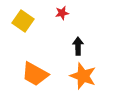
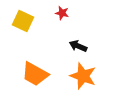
red star: rotated 24 degrees clockwise
yellow square: rotated 10 degrees counterclockwise
black arrow: rotated 66 degrees counterclockwise
